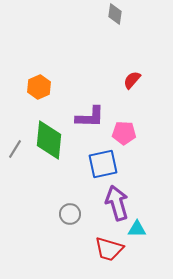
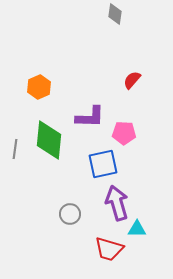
gray line: rotated 24 degrees counterclockwise
